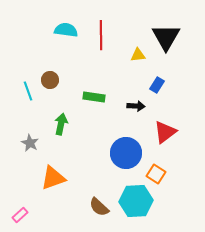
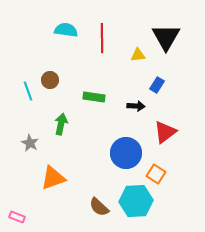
red line: moved 1 px right, 3 px down
pink rectangle: moved 3 px left, 2 px down; rotated 63 degrees clockwise
